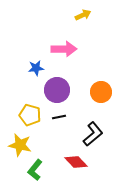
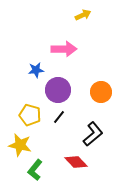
blue star: moved 2 px down
purple circle: moved 1 px right
black line: rotated 40 degrees counterclockwise
